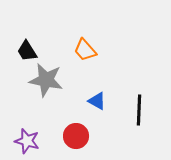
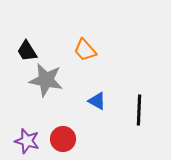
red circle: moved 13 px left, 3 px down
